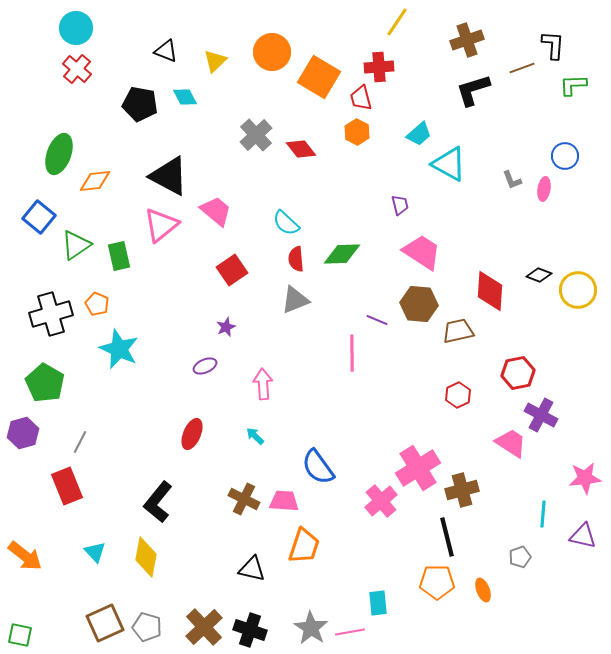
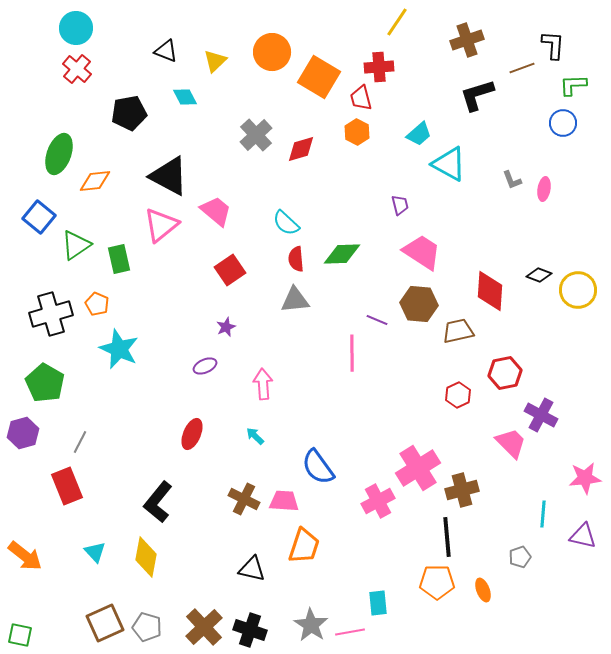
black L-shape at (473, 90): moved 4 px right, 5 px down
black pentagon at (140, 104): moved 11 px left, 9 px down; rotated 20 degrees counterclockwise
red diamond at (301, 149): rotated 68 degrees counterclockwise
blue circle at (565, 156): moved 2 px left, 33 px up
green rectangle at (119, 256): moved 3 px down
red square at (232, 270): moved 2 px left
gray triangle at (295, 300): rotated 16 degrees clockwise
red hexagon at (518, 373): moved 13 px left
pink trapezoid at (511, 443): rotated 12 degrees clockwise
pink cross at (381, 501): moved 3 px left; rotated 12 degrees clockwise
black line at (447, 537): rotated 9 degrees clockwise
gray star at (311, 628): moved 3 px up
